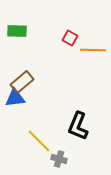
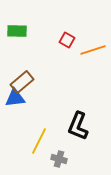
red square: moved 3 px left, 2 px down
orange line: rotated 20 degrees counterclockwise
yellow line: rotated 72 degrees clockwise
